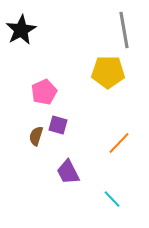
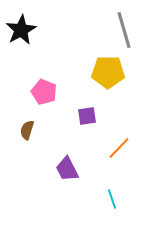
gray line: rotated 6 degrees counterclockwise
pink pentagon: rotated 25 degrees counterclockwise
purple square: moved 29 px right, 9 px up; rotated 24 degrees counterclockwise
brown semicircle: moved 9 px left, 6 px up
orange line: moved 5 px down
purple trapezoid: moved 1 px left, 3 px up
cyan line: rotated 24 degrees clockwise
